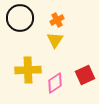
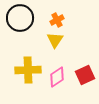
pink diamond: moved 2 px right, 6 px up
